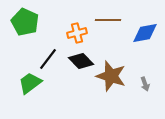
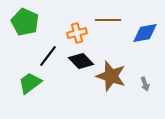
black line: moved 3 px up
